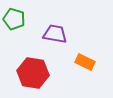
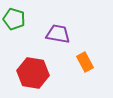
purple trapezoid: moved 3 px right
orange rectangle: rotated 36 degrees clockwise
